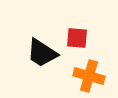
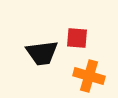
black trapezoid: rotated 40 degrees counterclockwise
